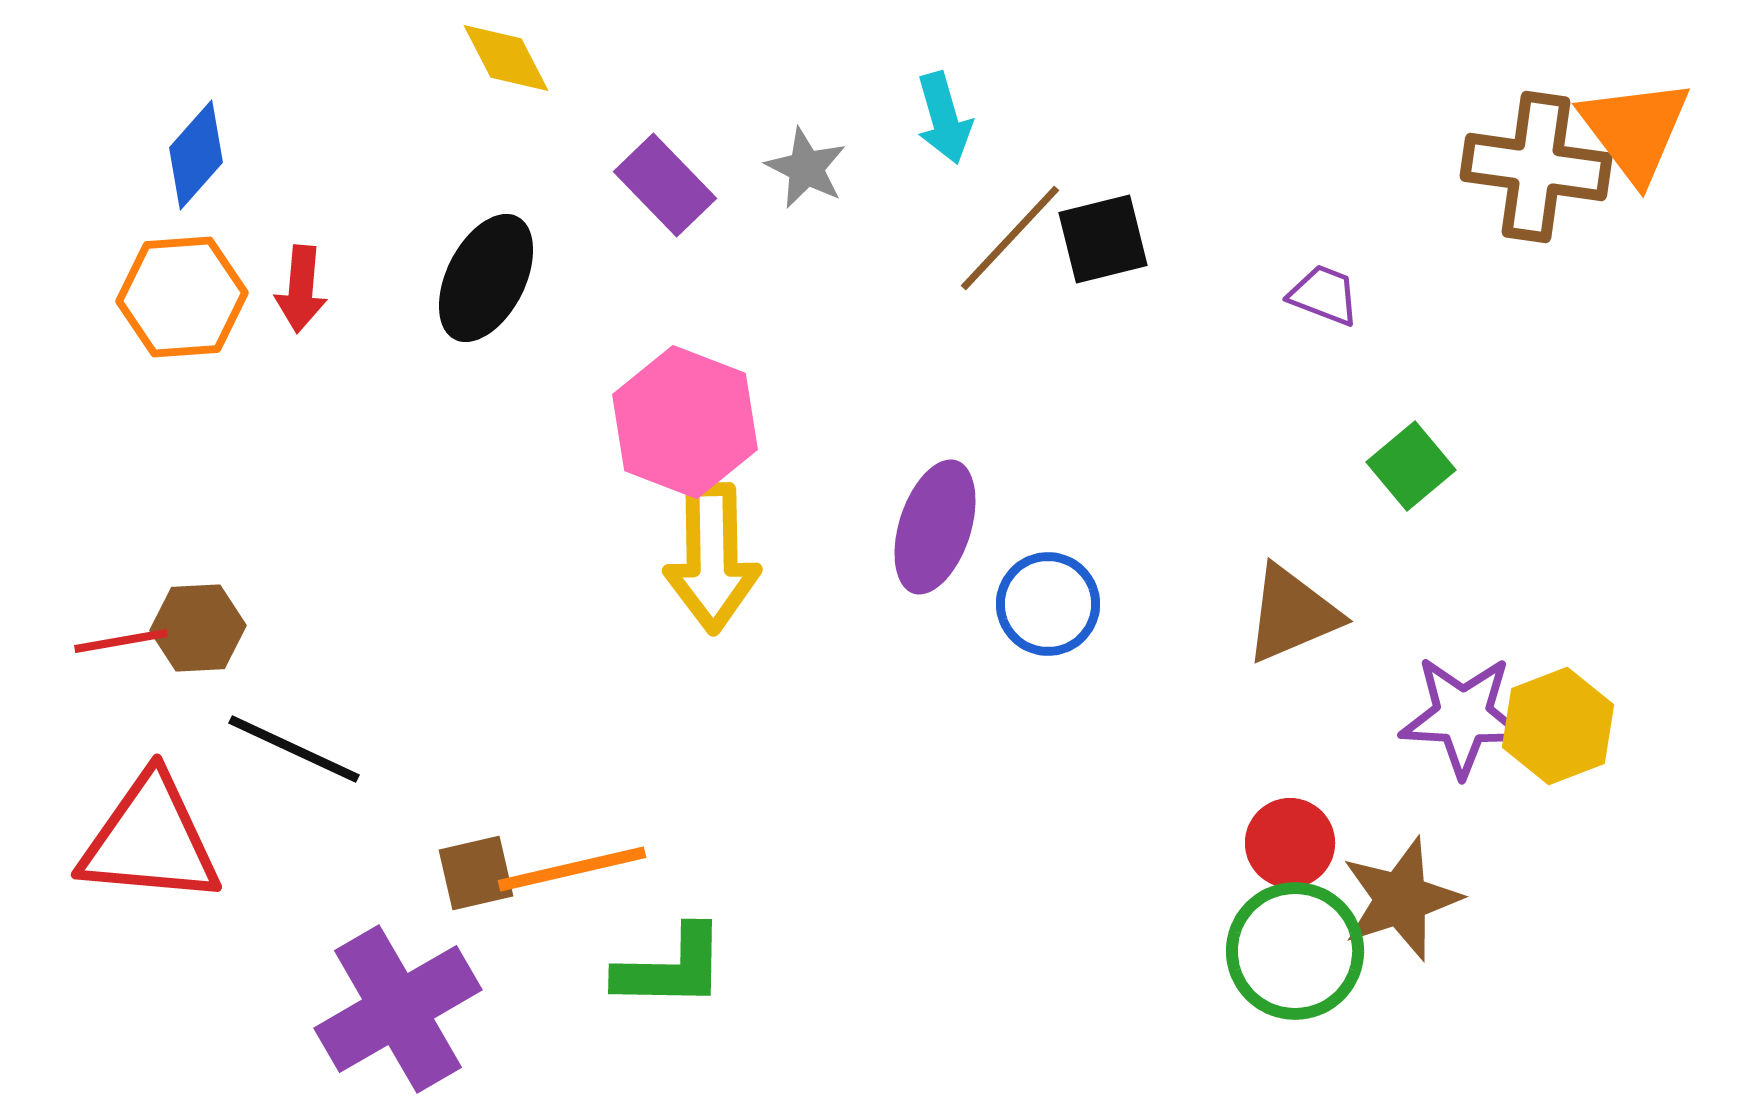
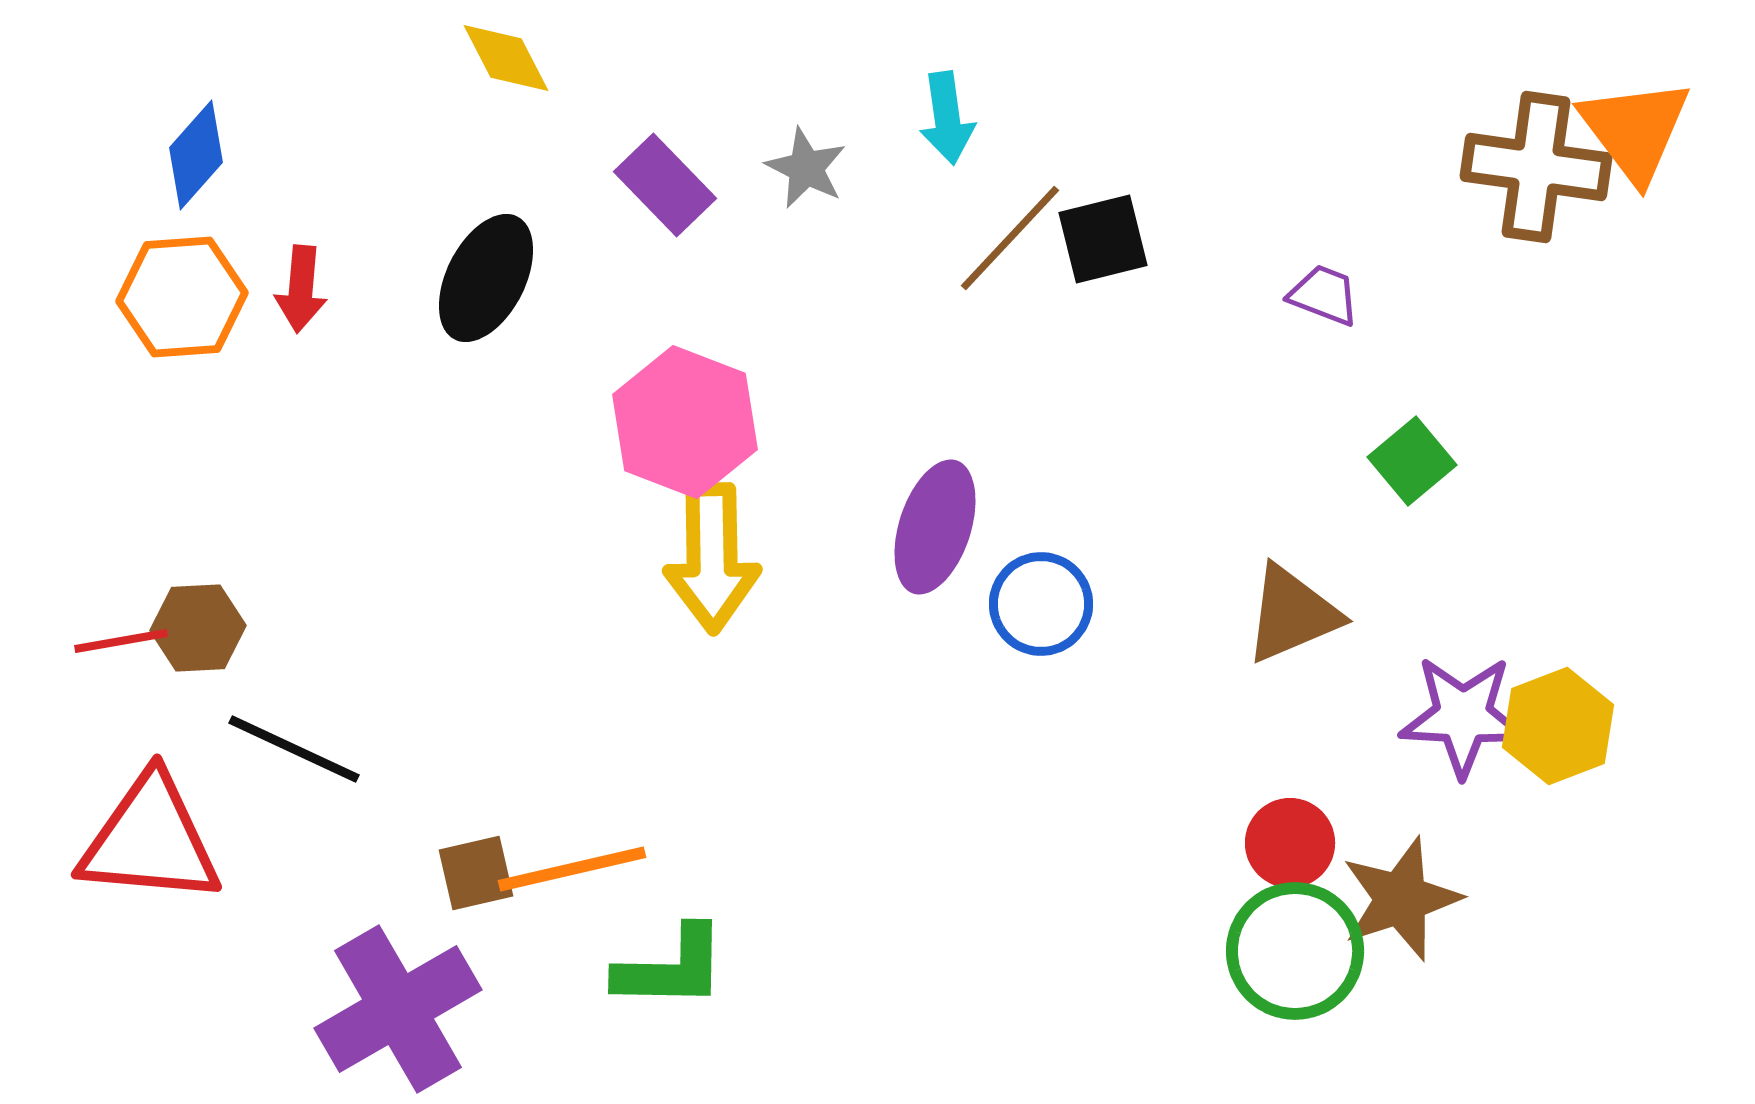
cyan arrow: moved 3 px right; rotated 8 degrees clockwise
green square: moved 1 px right, 5 px up
blue circle: moved 7 px left
